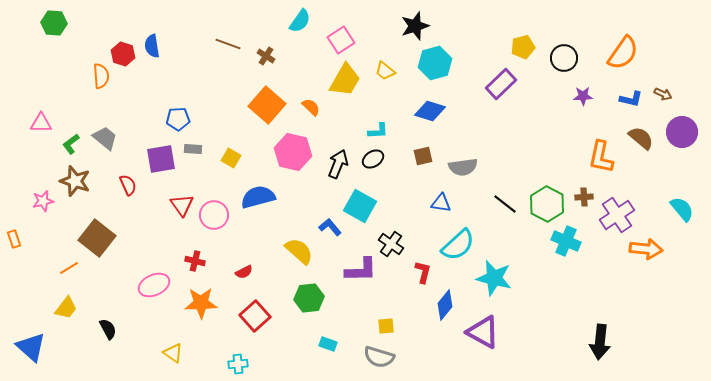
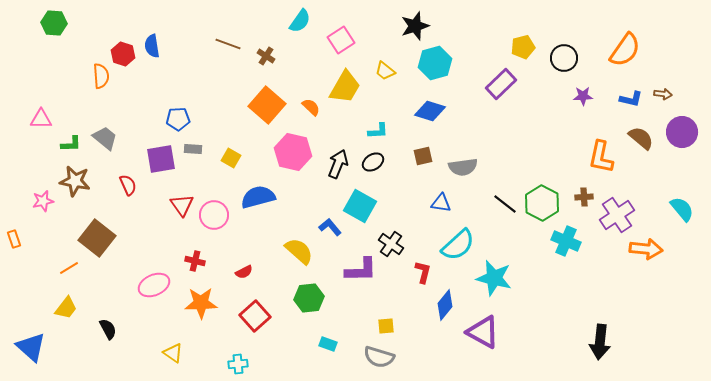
orange semicircle at (623, 53): moved 2 px right, 3 px up
yellow trapezoid at (345, 80): moved 7 px down
brown arrow at (663, 94): rotated 18 degrees counterclockwise
pink triangle at (41, 123): moved 4 px up
green L-shape at (71, 144): rotated 145 degrees counterclockwise
black ellipse at (373, 159): moved 3 px down
brown star at (75, 181): rotated 8 degrees counterclockwise
green hexagon at (547, 204): moved 5 px left, 1 px up
